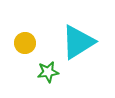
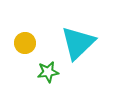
cyan triangle: moved 1 px down; rotated 12 degrees counterclockwise
